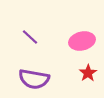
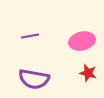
purple line: moved 1 px up; rotated 54 degrees counterclockwise
red star: rotated 24 degrees counterclockwise
